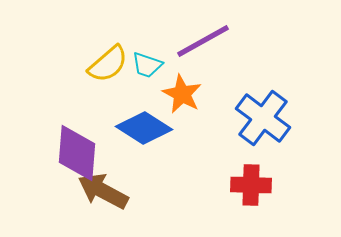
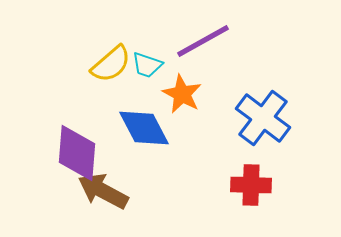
yellow semicircle: moved 3 px right
blue diamond: rotated 30 degrees clockwise
